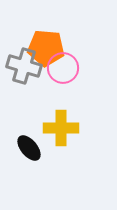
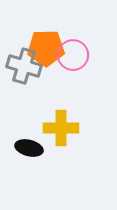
orange pentagon: rotated 6 degrees counterclockwise
pink circle: moved 10 px right, 13 px up
black ellipse: rotated 36 degrees counterclockwise
